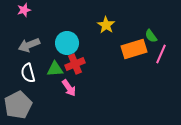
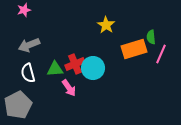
green semicircle: moved 1 px down; rotated 32 degrees clockwise
cyan circle: moved 26 px right, 25 px down
